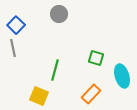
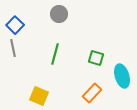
blue square: moved 1 px left
green line: moved 16 px up
orange rectangle: moved 1 px right, 1 px up
